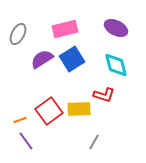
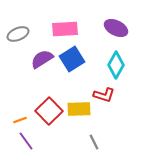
pink rectangle: rotated 10 degrees clockwise
gray ellipse: rotated 40 degrees clockwise
cyan diamond: rotated 44 degrees clockwise
red square: rotated 8 degrees counterclockwise
gray line: rotated 56 degrees counterclockwise
